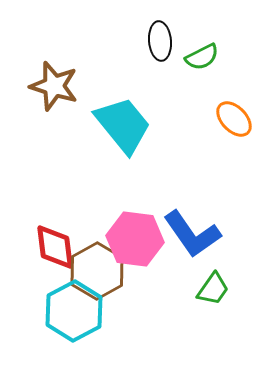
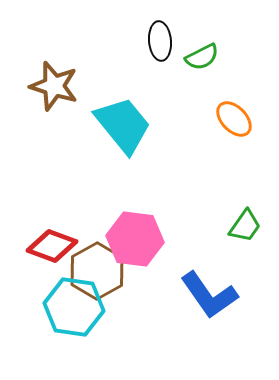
blue L-shape: moved 17 px right, 61 px down
red diamond: moved 3 px left, 1 px up; rotated 63 degrees counterclockwise
green trapezoid: moved 32 px right, 63 px up
cyan hexagon: moved 4 px up; rotated 24 degrees counterclockwise
